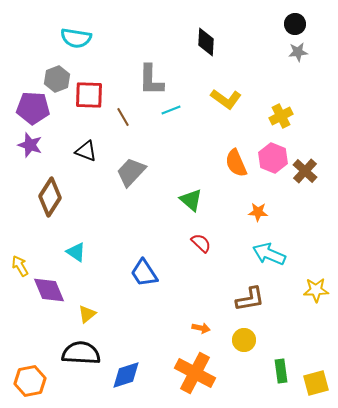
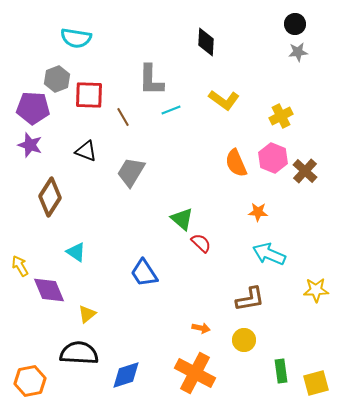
yellow L-shape: moved 2 px left, 1 px down
gray trapezoid: rotated 12 degrees counterclockwise
green triangle: moved 9 px left, 19 px down
black semicircle: moved 2 px left
